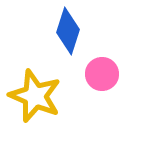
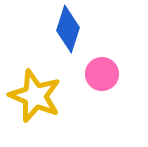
blue diamond: moved 2 px up
